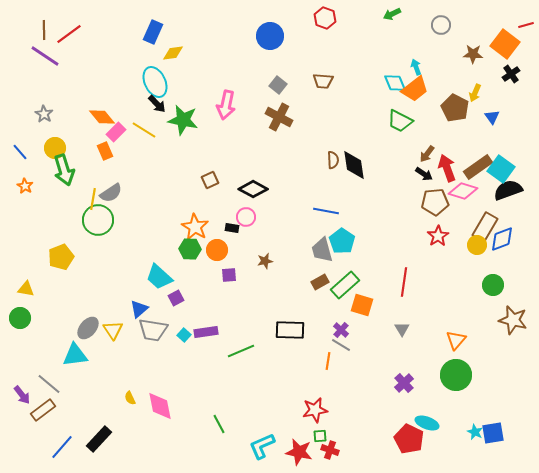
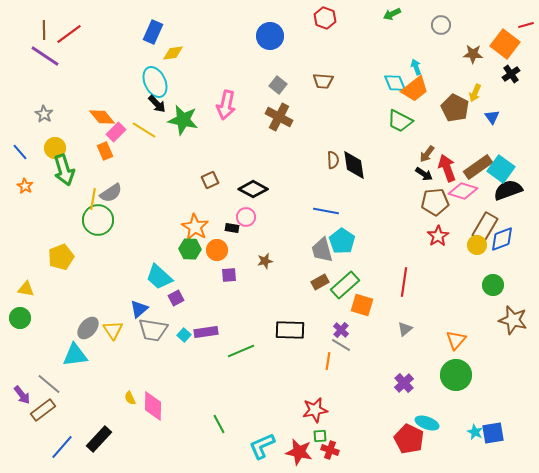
gray triangle at (402, 329): moved 3 px right; rotated 21 degrees clockwise
pink diamond at (160, 406): moved 7 px left; rotated 12 degrees clockwise
